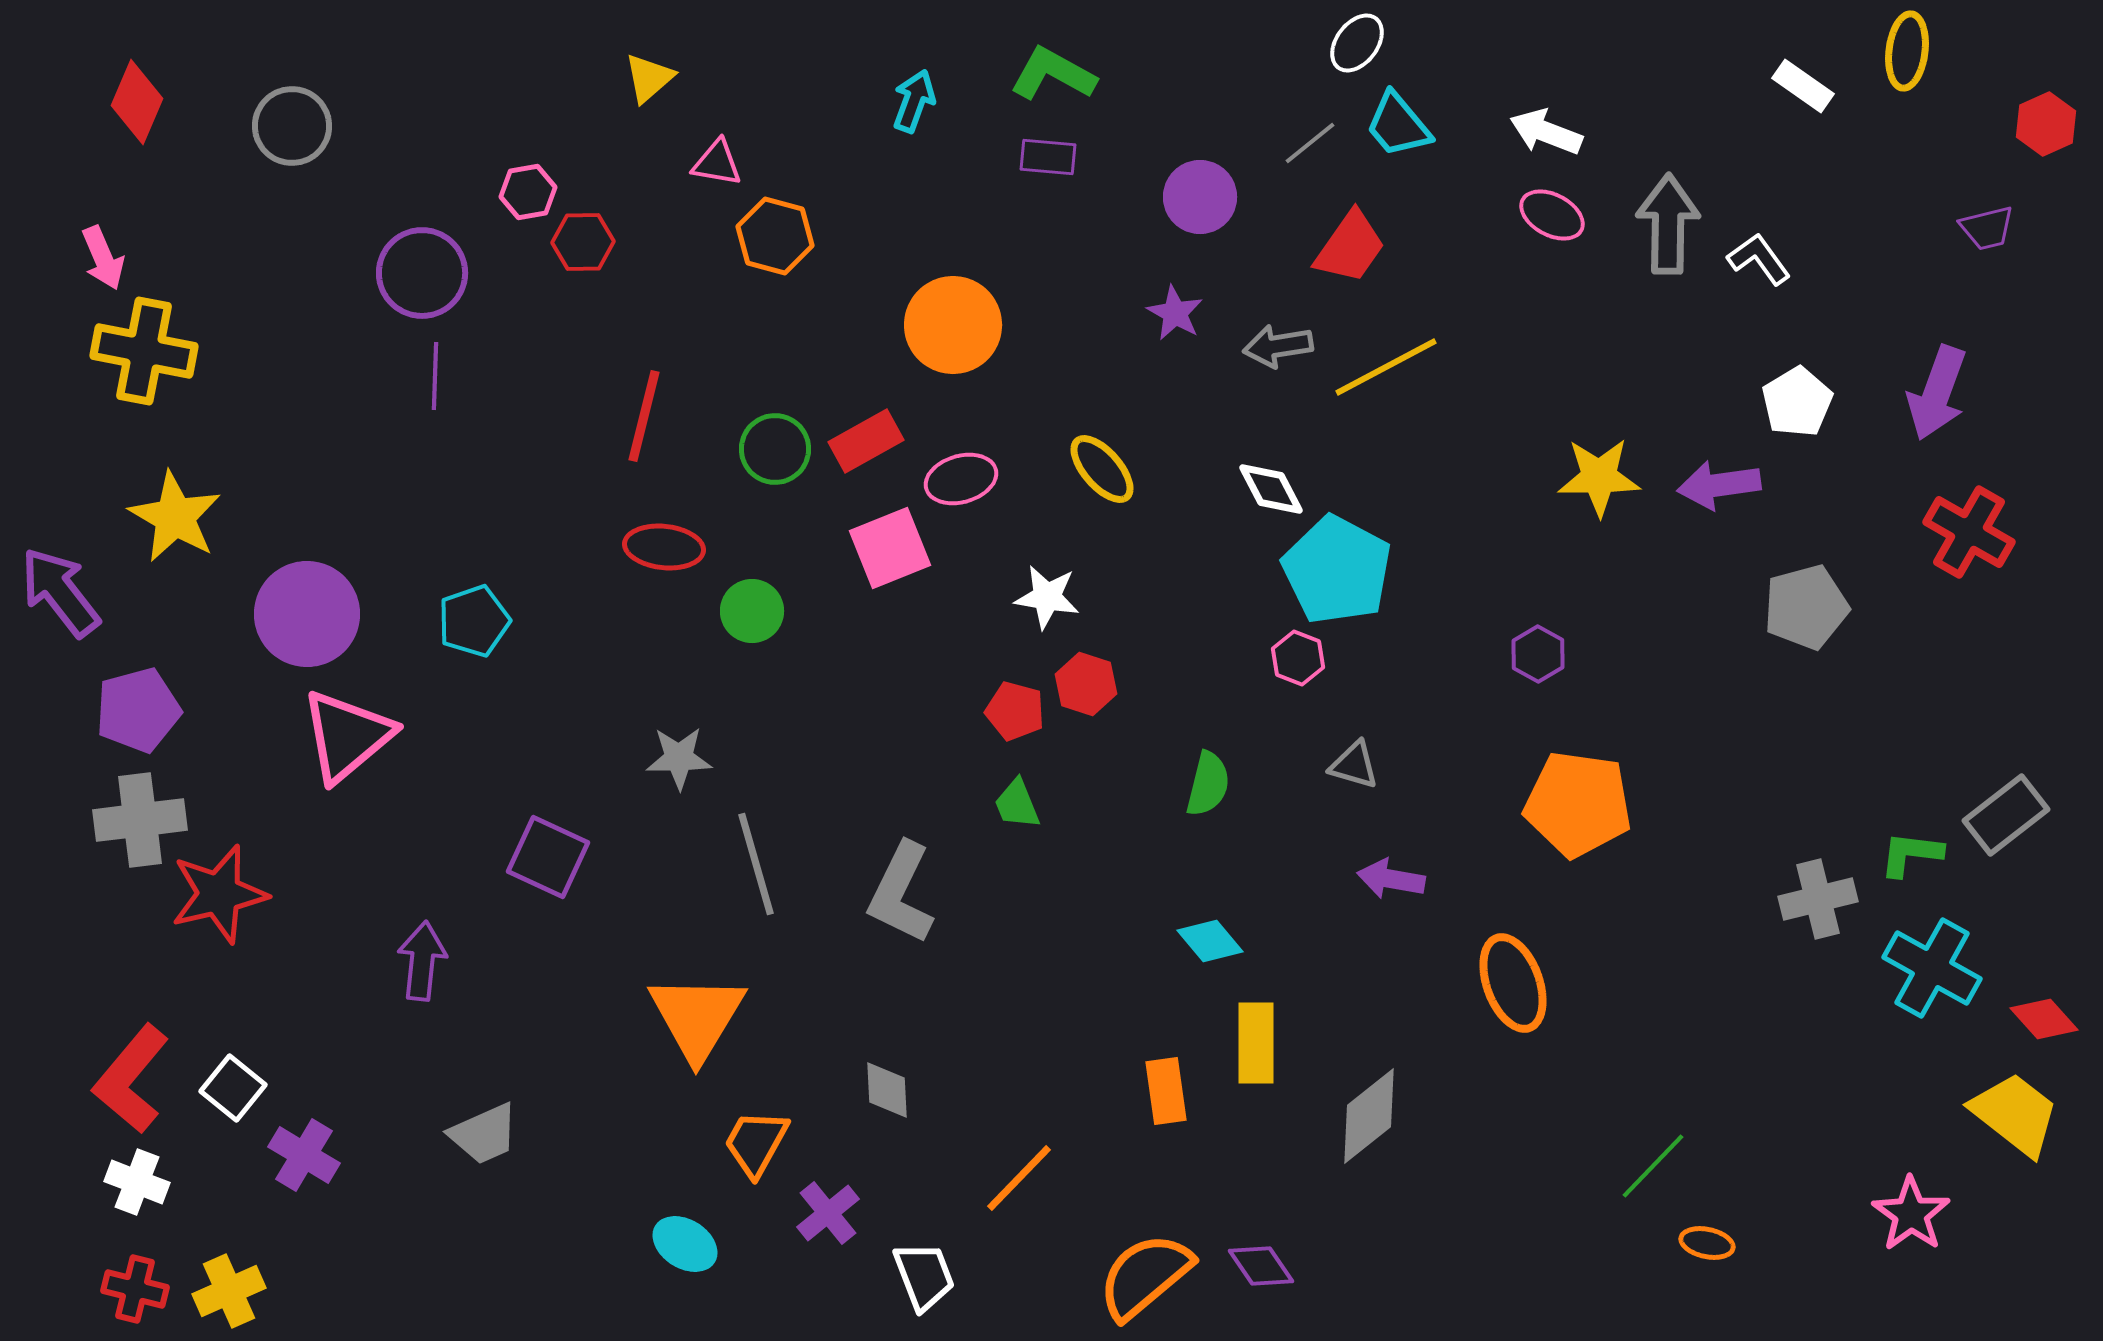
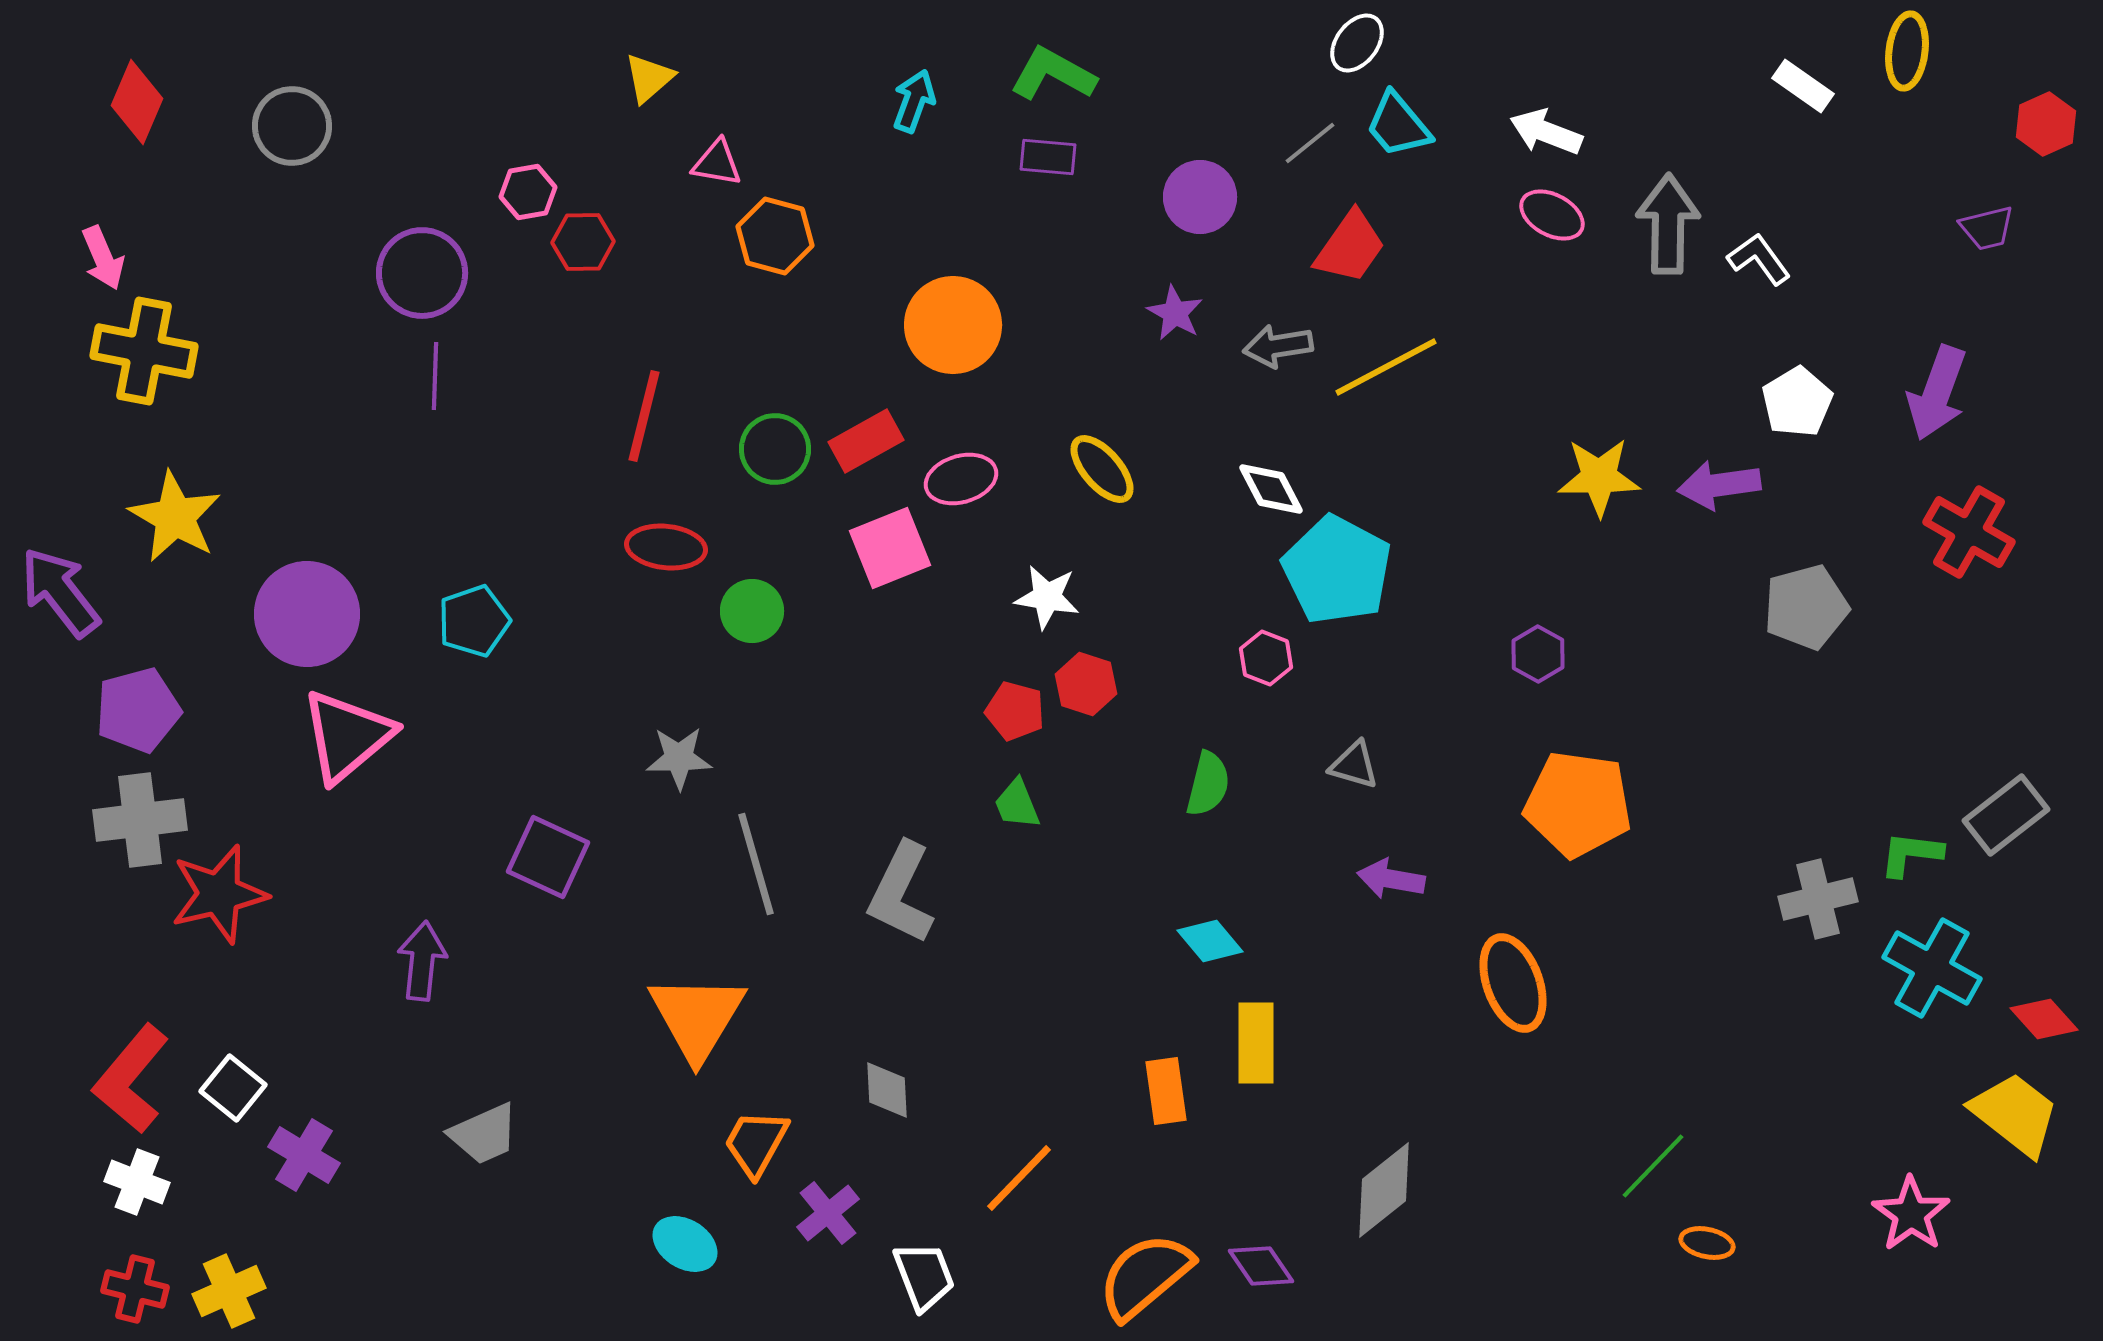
red ellipse at (664, 547): moved 2 px right
pink hexagon at (1298, 658): moved 32 px left
gray diamond at (1369, 1116): moved 15 px right, 74 px down
